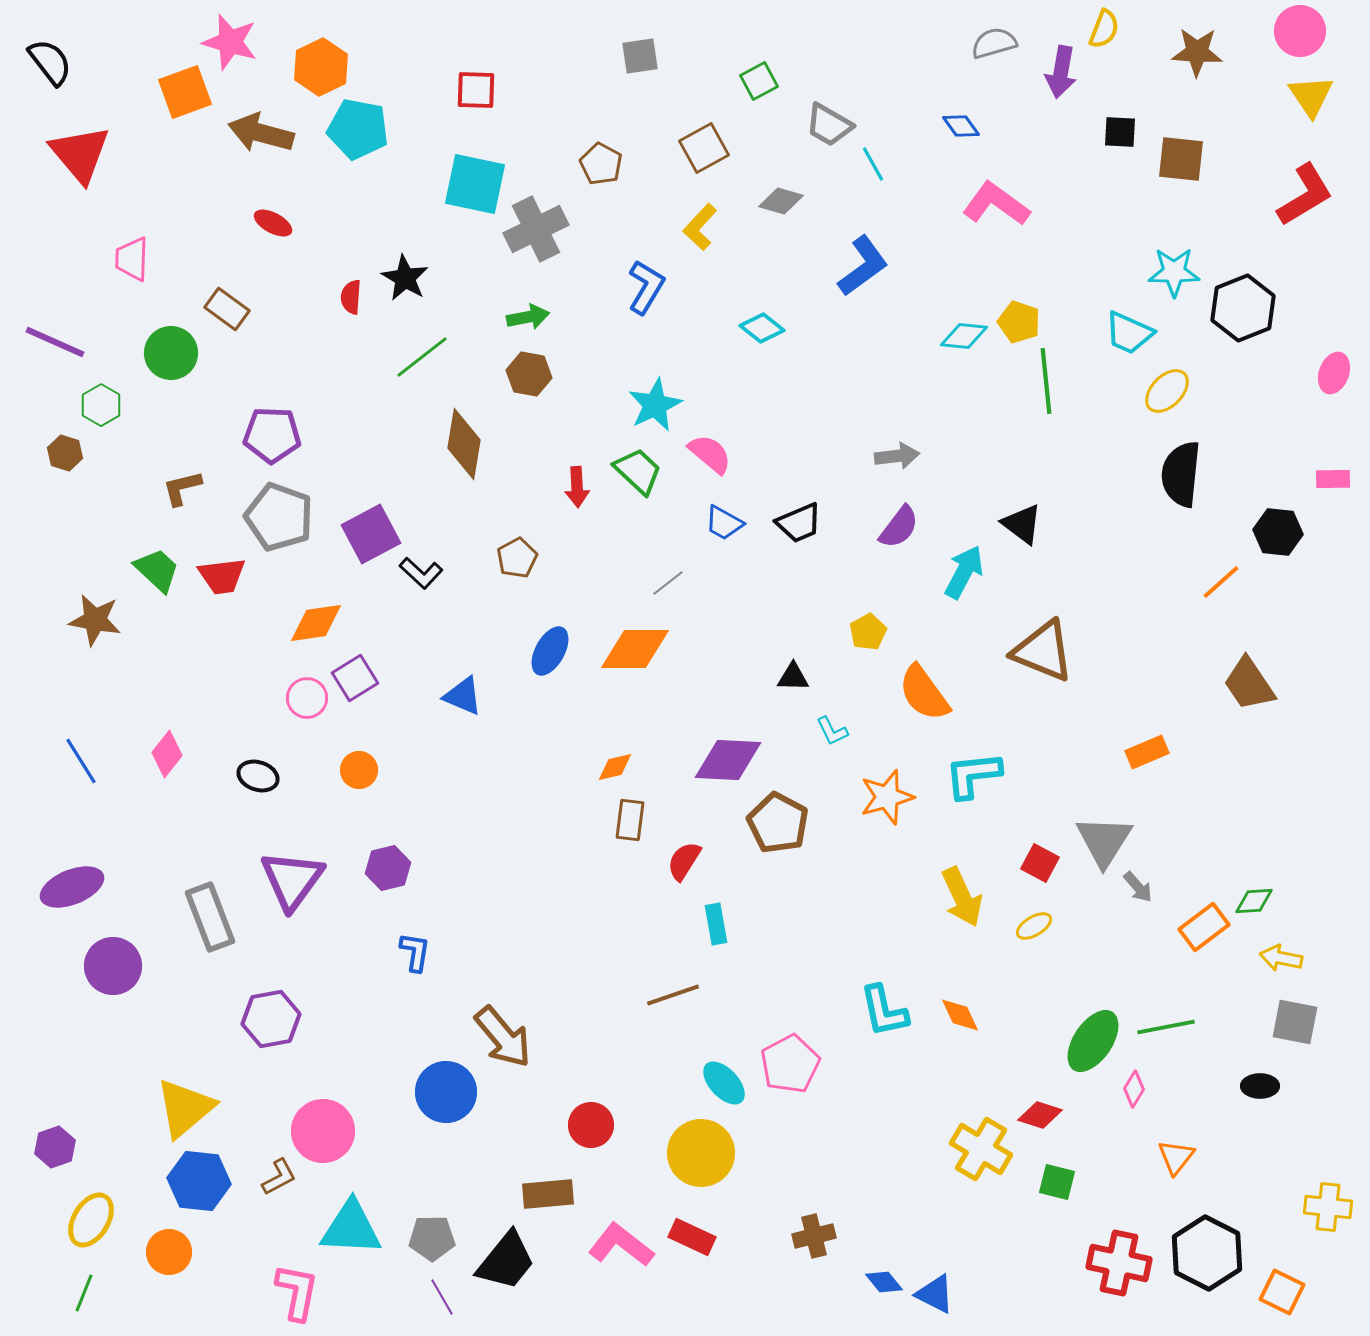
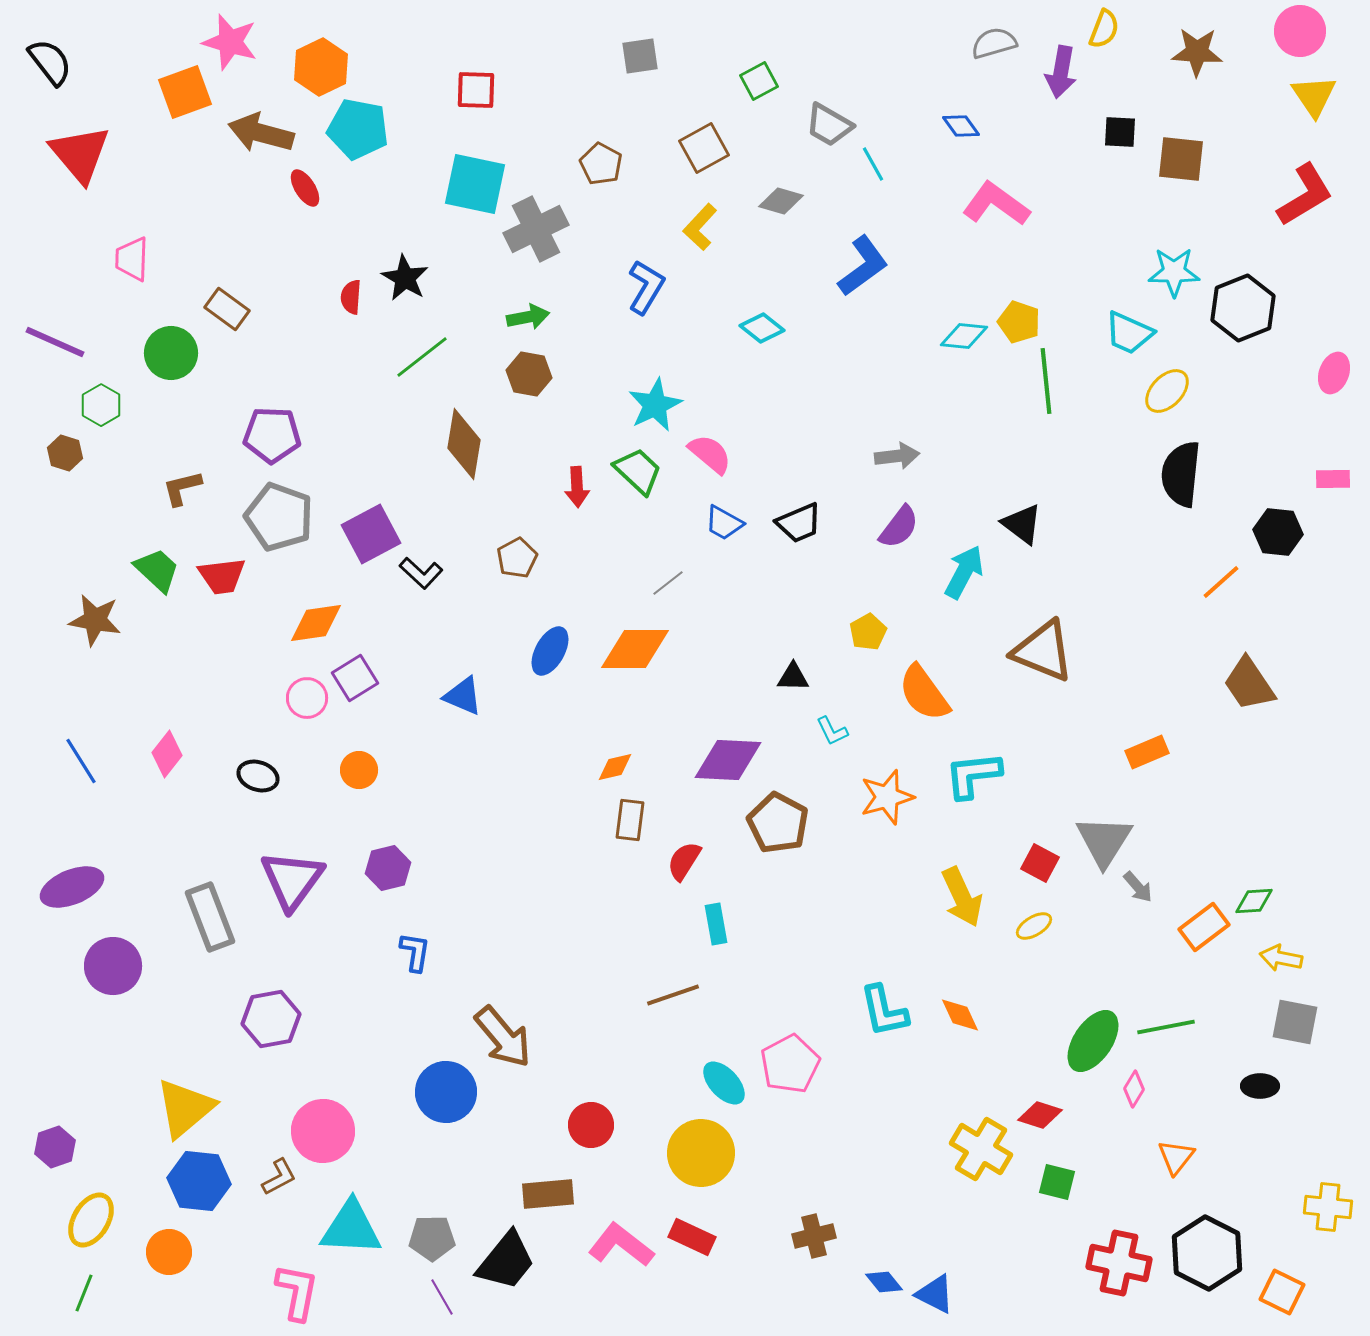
yellow triangle at (1311, 96): moved 3 px right
red ellipse at (273, 223): moved 32 px right, 35 px up; rotated 30 degrees clockwise
